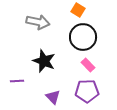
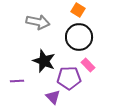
black circle: moved 4 px left
purple pentagon: moved 18 px left, 13 px up
